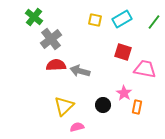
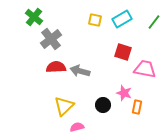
red semicircle: moved 2 px down
pink star: rotated 14 degrees counterclockwise
